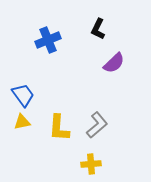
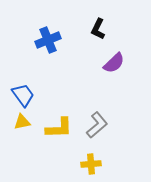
yellow L-shape: rotated 96 degrees counterclockwise
